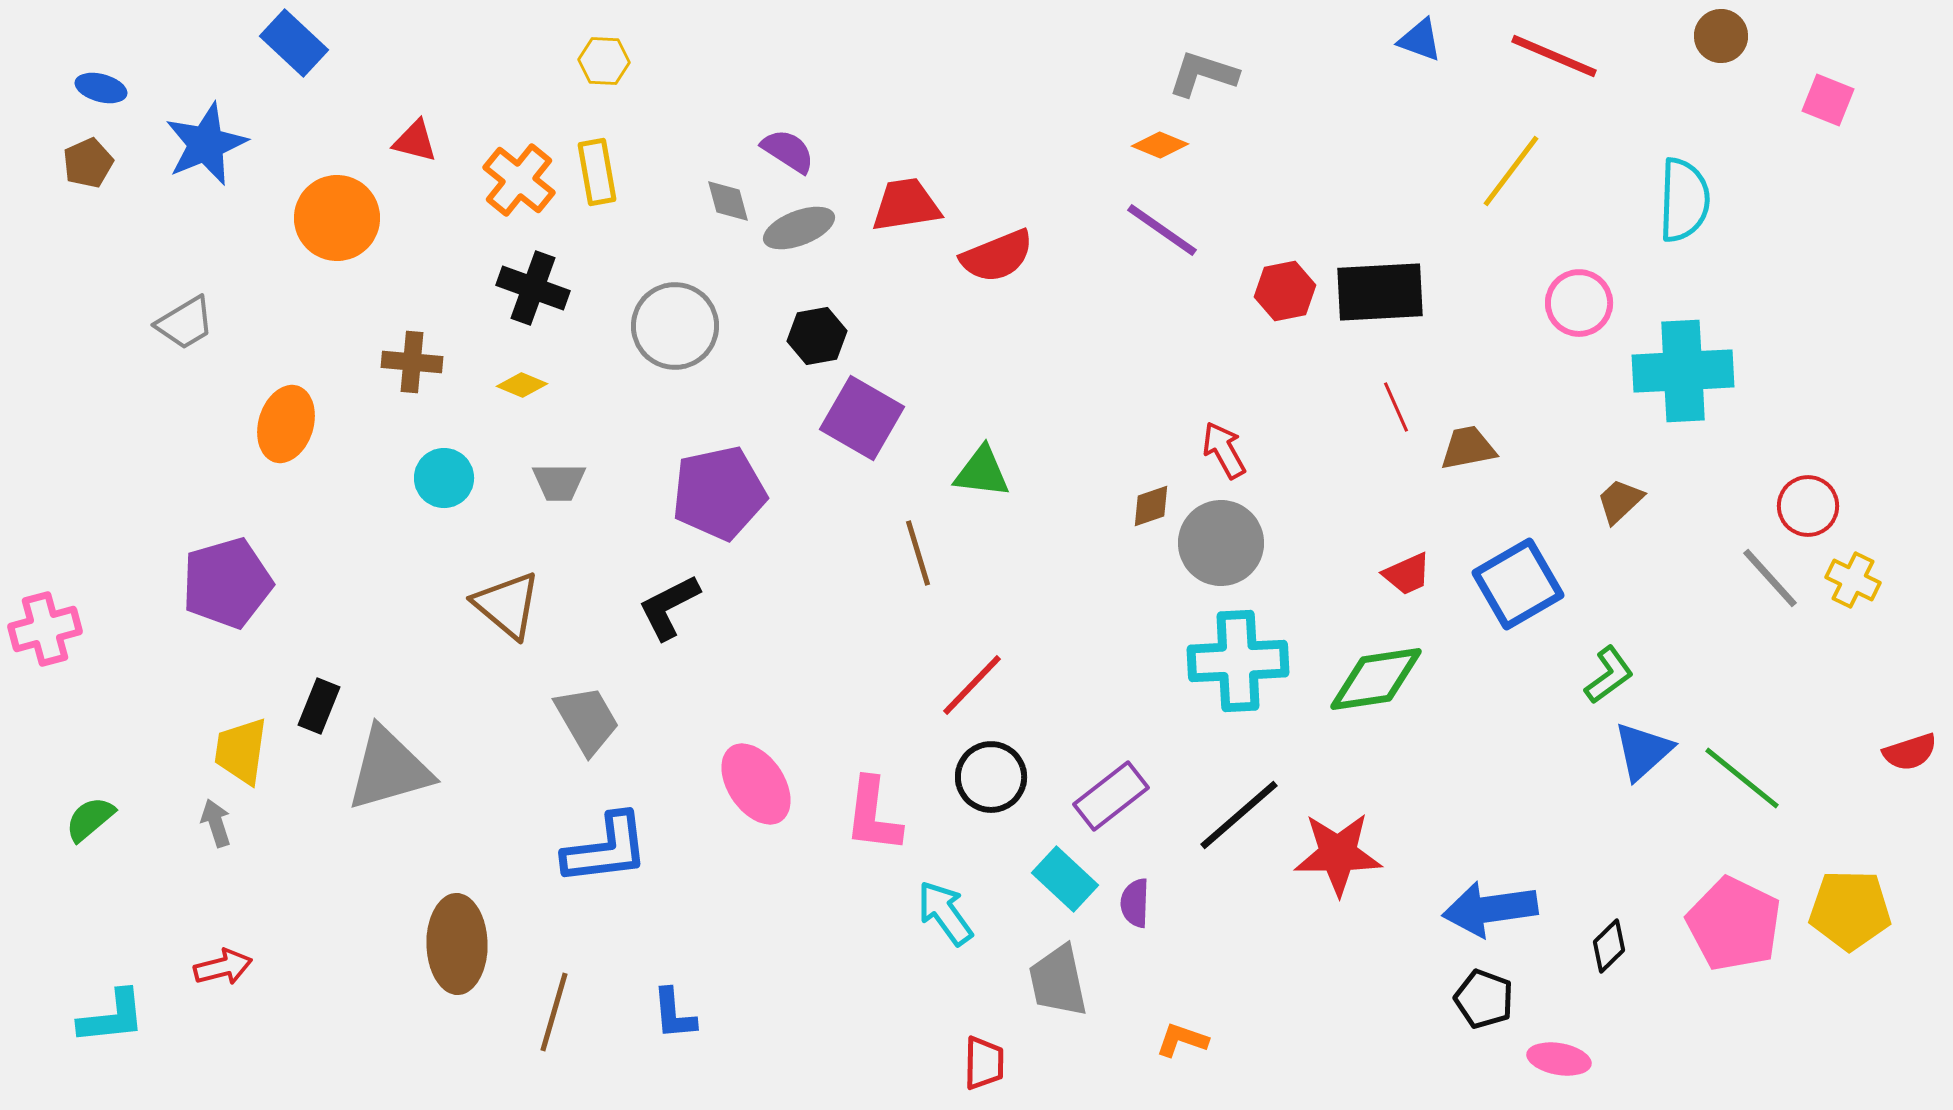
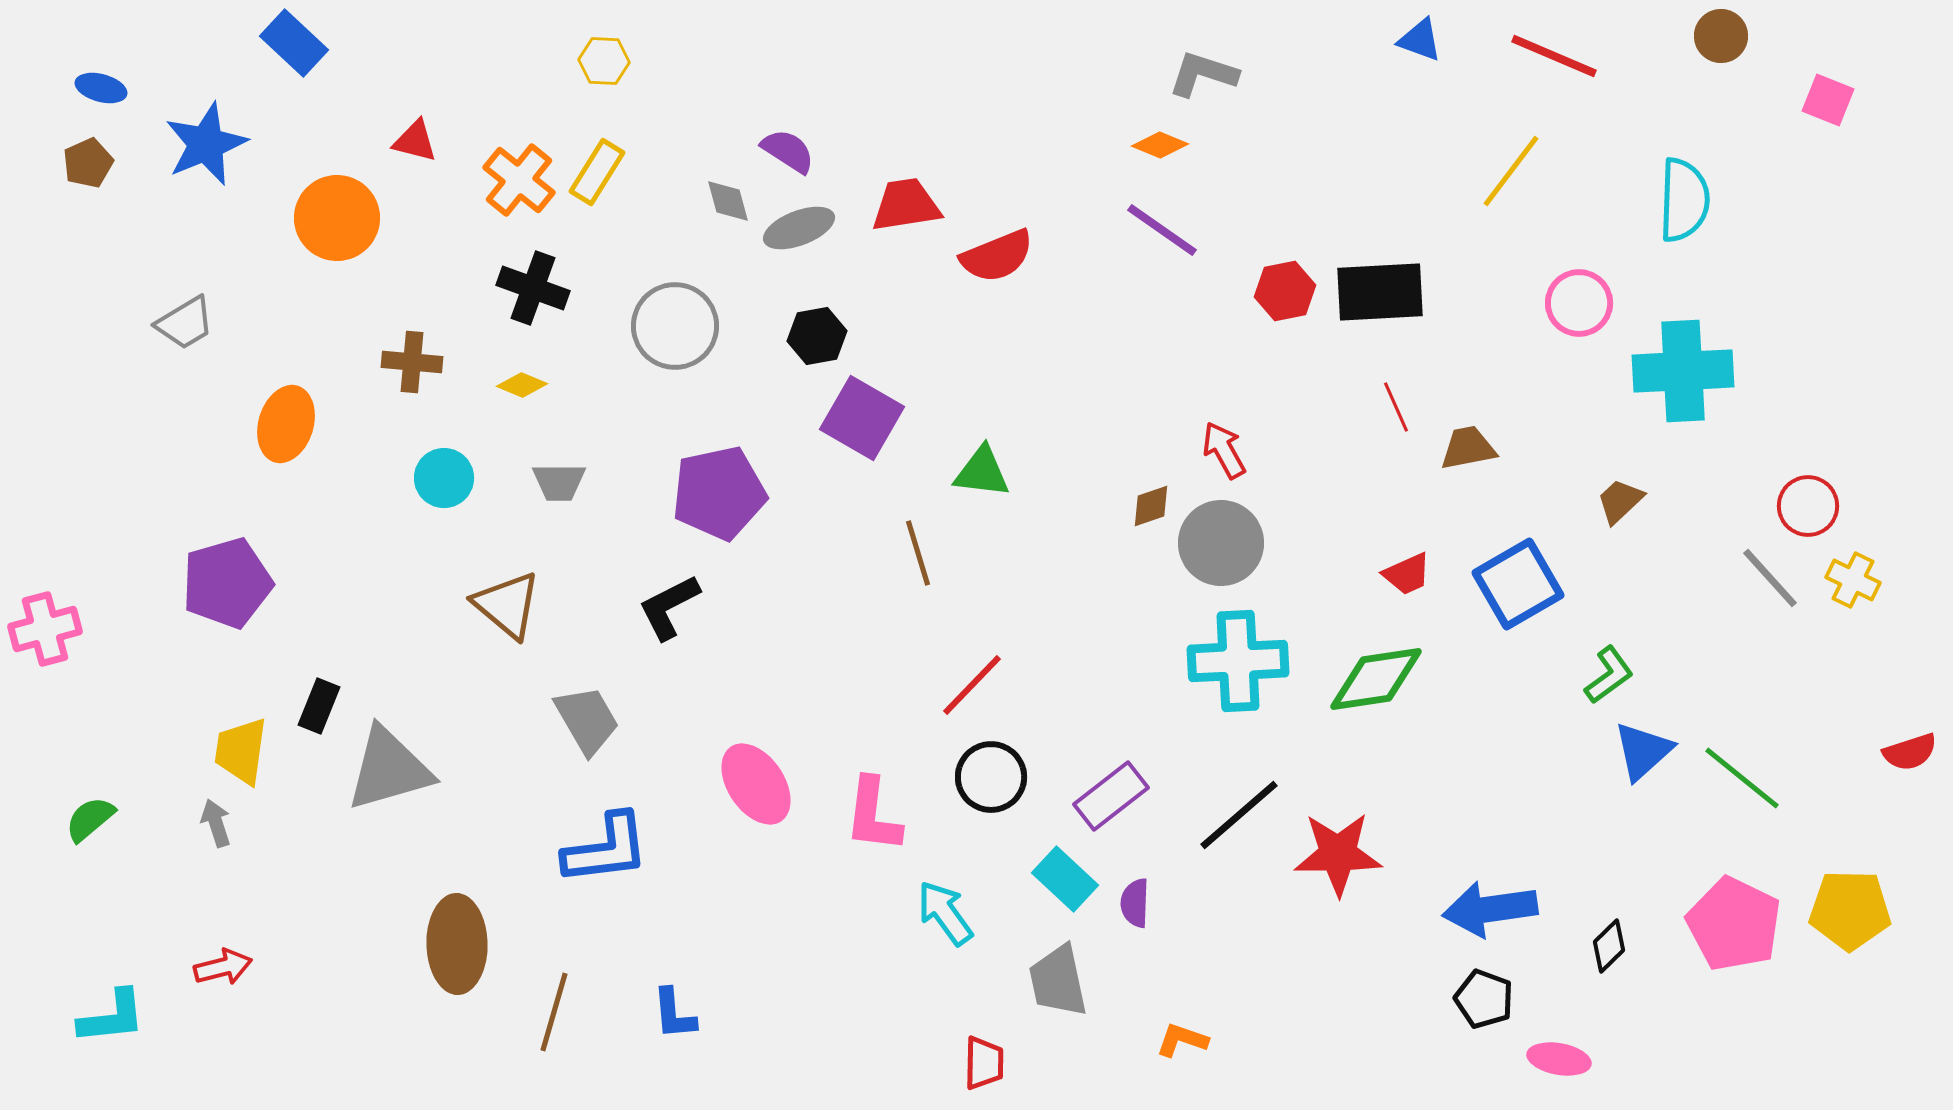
yellow rectangle at (597, 172): rotated 42 degrees clockwise
